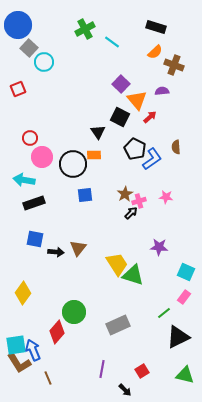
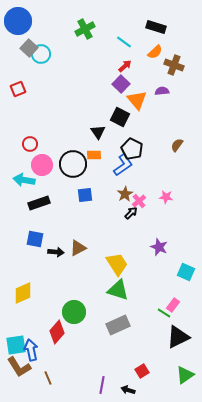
blue circle at (18, 25): moved 4 px up
cyan line at (112, 42): moved 12 px right
cyan circle at (44, 62): moved 3 px left, 8 px up
red arrow at (150, 117): moved 25 px left, 51 px up
red circle at (30, 138): moved 6 px down
brown semicircle at (176, 147): moved 1 px right, 2 px up; rotated 40 degrees clockwise
black pentagon at (135, 149): moved 3 px left
pink circle at (42, 157): moved 8 px down
blue L-shape at (152, 159): moved 29 px left, 6 px down
pink cross at (139, 201): rotated 24 degrees counterclockwise
black rectangle at (34, 203): moved 5 px right
purple star at (159, 247): rotated 18 degrees clockwise
brown triangle at (78, 248): rotated 24 degrees clockwise
green triangle at (133, 275): moved 15 px left, 15 px down
yellow diamond at (23, 293): rotated 30 degrees clockwise
pink rectangle at (184, 297): moved 11 px left, 8 px down
green line at (164, 313): rotated 72 degrees clockwise
blue arrow at (33, 350): moved 2 px left; rotated 10 degrees clockwise
brown L-shape at (19, 363): moved 4 px down
purple line at (102, 369): moved 16 px down
green triangle at (185, 375): rotated 48 degrees counterclockwise
black arrow at (125, 390): moved 3 px right; rotated 152 degrees clockwise
